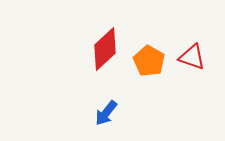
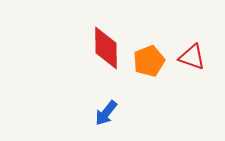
red diamond: moved 1 px right, 1 px up; rotated 48 degrees counterclockwise
orange pentagon: rotated 20 degrees clockwise
